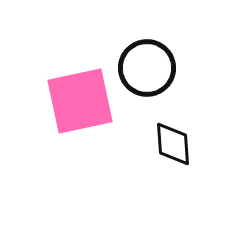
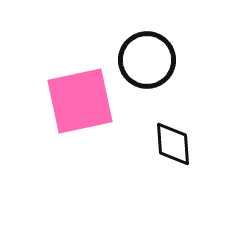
black circle: moved 8 px up
